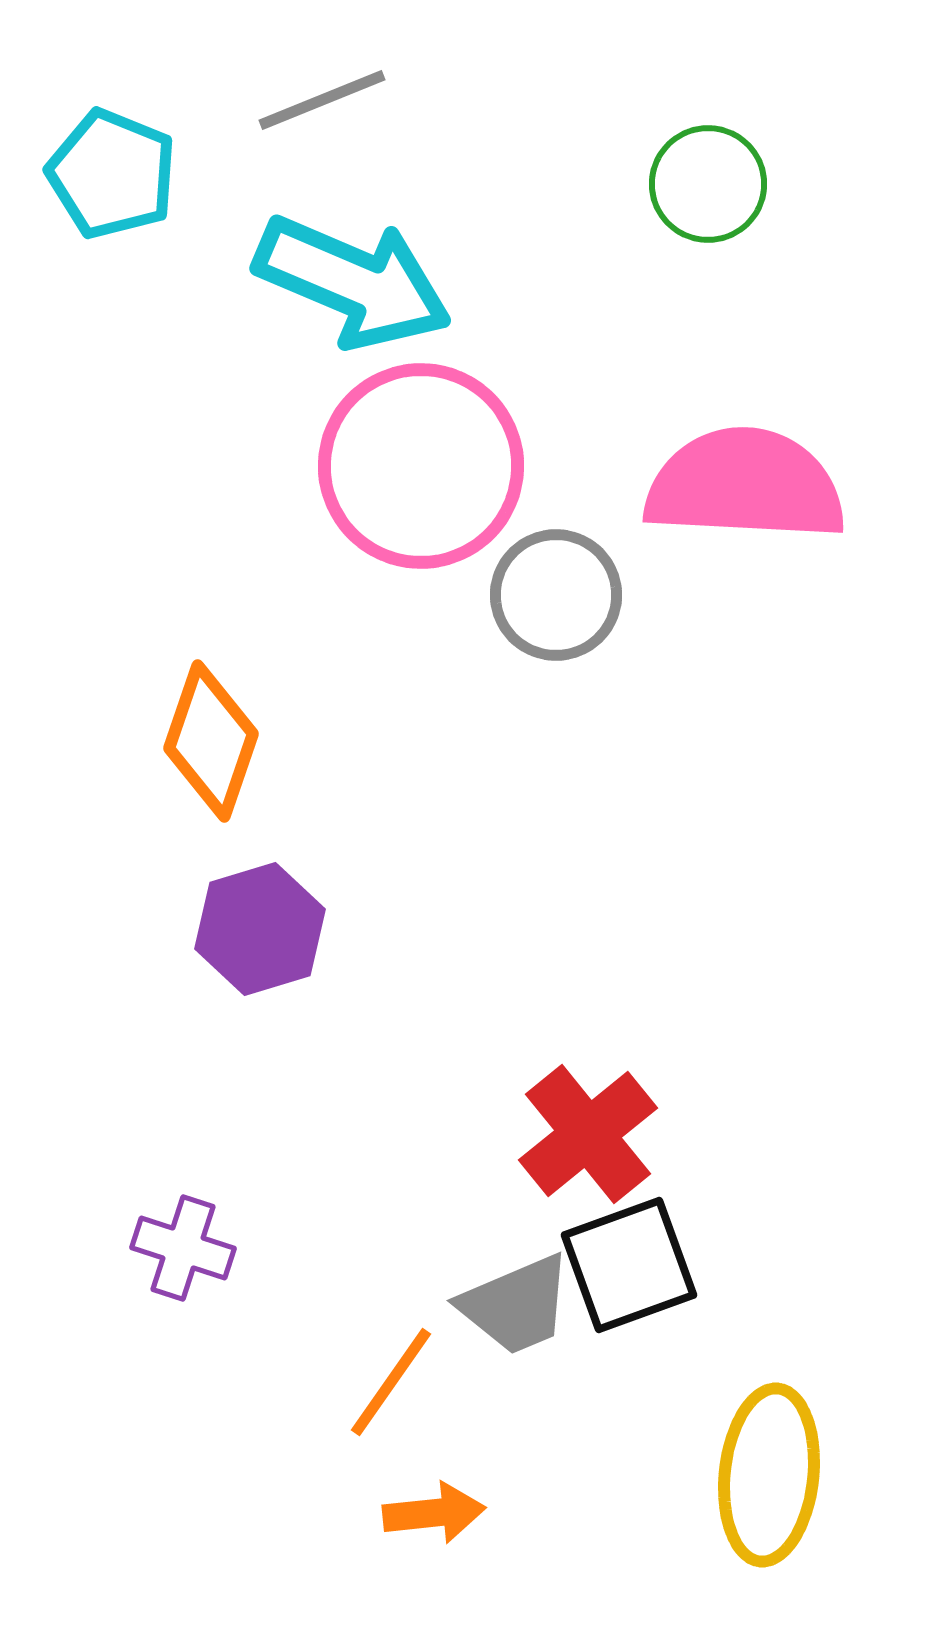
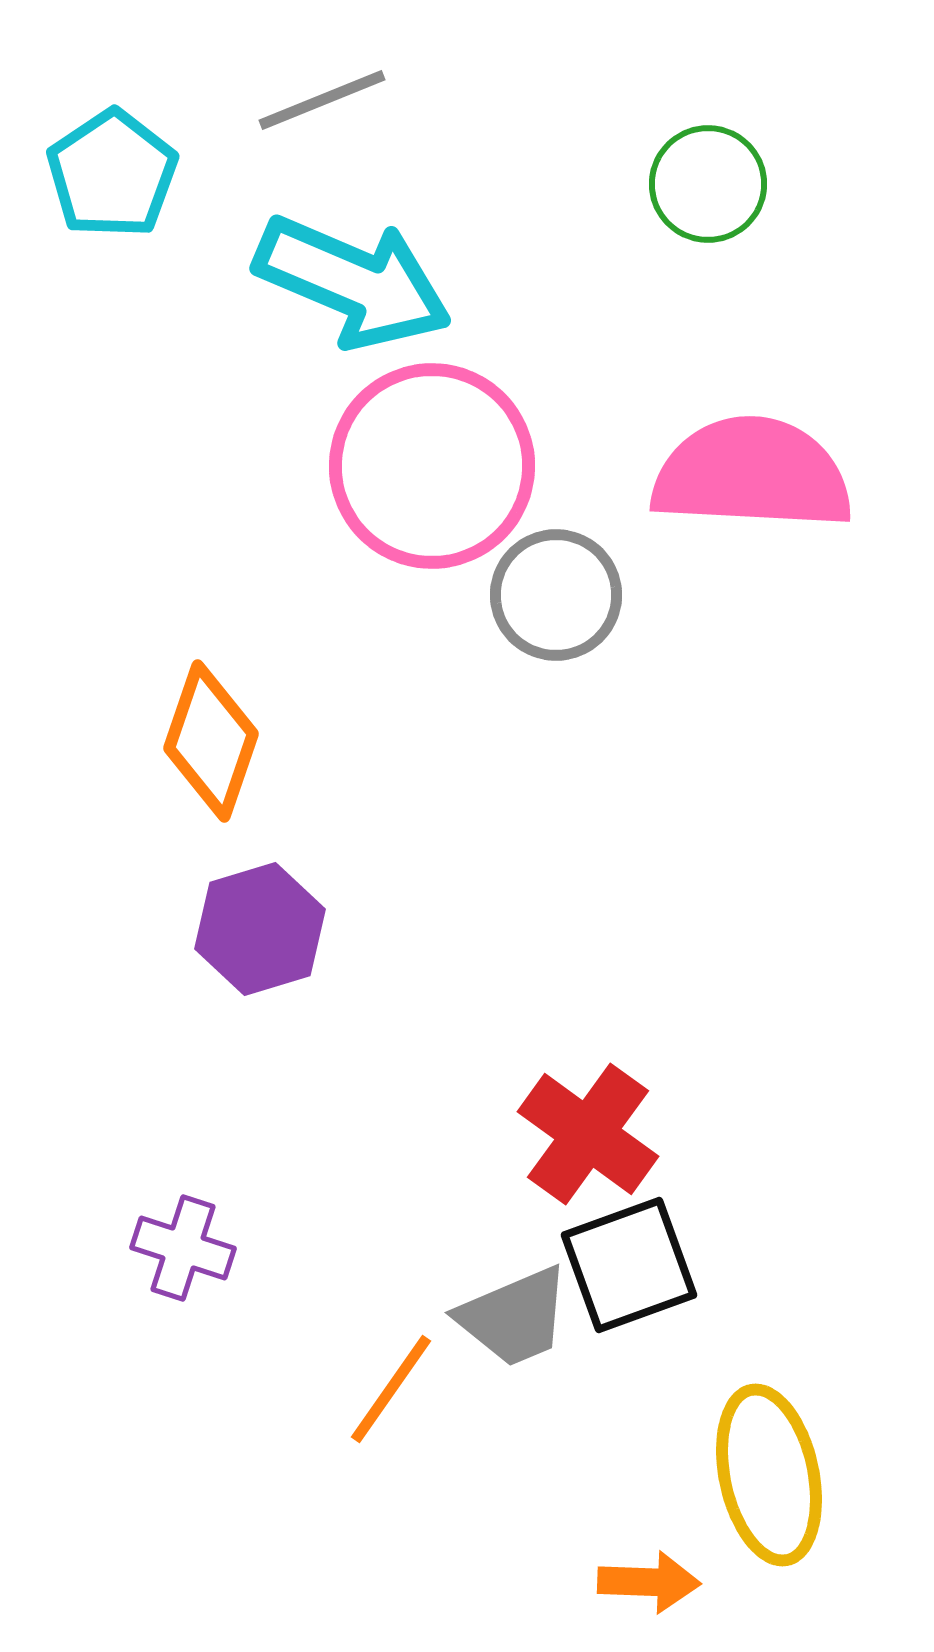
cyan pentagon: rotated 16 degrees clockwise
pink circle: moved 11 px right
pink semicircle: moved 7 px right, 11 px up
red cross: rotated 15 degrees counterclockwise
gray trapezoid: moved 2 px left, 12 px down
orange line: moved 7 px down
yellow ellipse: rotated 18 degrees counterclockwise
orange arrow: moved 215 px right, 69 px down; rotated 8 degrees clockwise
